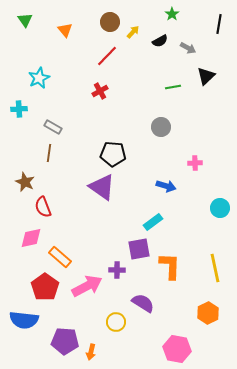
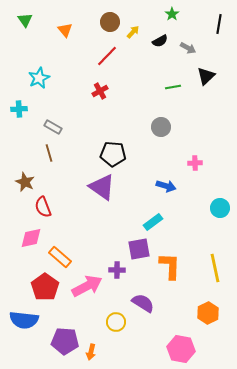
brown line: rotated 24 degrees counterclockwise
pink hexagon: moved 4 px right
